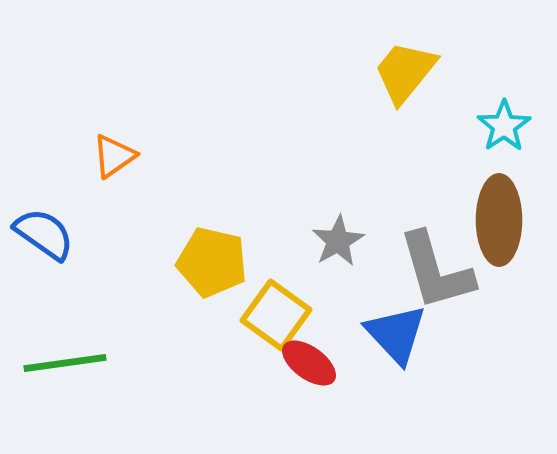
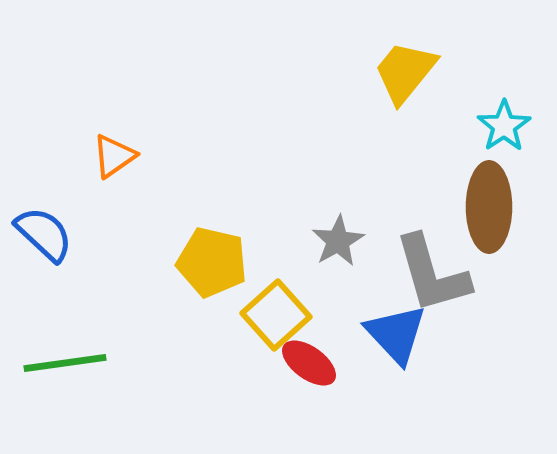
brown ellipse: moved 10 px left, 13 px up
blue semicircle: rotated 8 degrees clockwise
gray L-shape: moved 4 px left, 3 px down
yellow square: rotated 12 degrees clockwise
